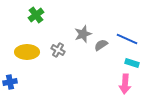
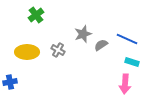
cyan rectangle: moved 1 px up
